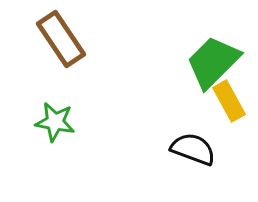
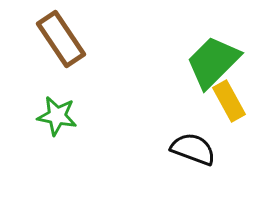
green star: moved 2 px right, 6 px up
